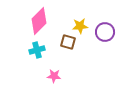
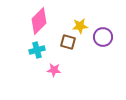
purple circle: moved 2 px left, 5 px down
pink star: moved 6 px up
